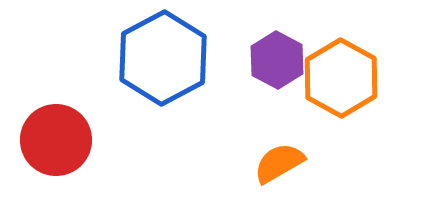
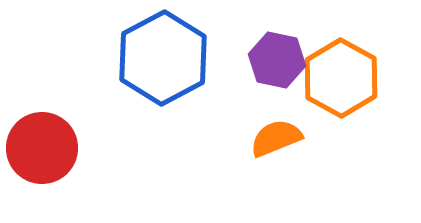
purple hexagon: rotated 16 degrees counterclockwise
red circle: moved 14 px left, 8 px down
orange semicircle: moved 3 px left, 25 px up; rotated 8 degrees clockwise
